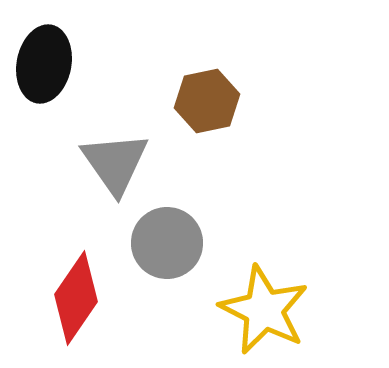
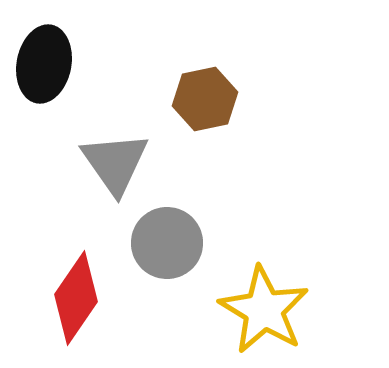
brown hexagon: moved 2 px left, 2 px up
yellow star: rotated 4 degrees clockwise
